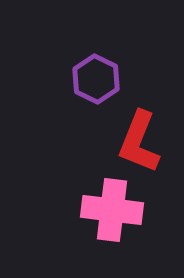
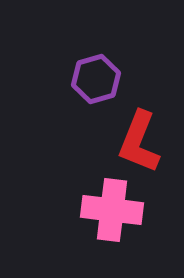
purple hexagon: rotated 18 degrees clockwise
